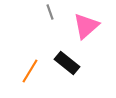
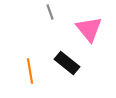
pink triangle: moved 3 px right, 3 px down; rotated 28 degrees counterclockwise
orange line: rotated 40 degrees counterclockwise
